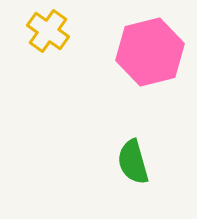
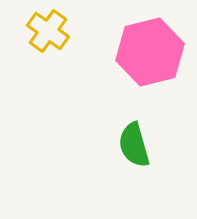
green semicircle: moved 1 px right, 17 px up
